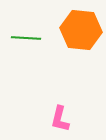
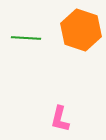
orange hexagon: rotated 12 degrees clockwise
